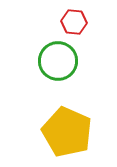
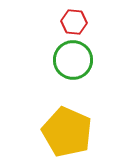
green circle: moved 15 px right, 1 px up
